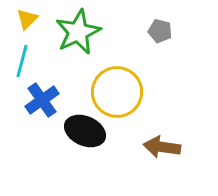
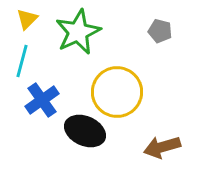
brown arrow: rotated 24 degrees counterclockwise
